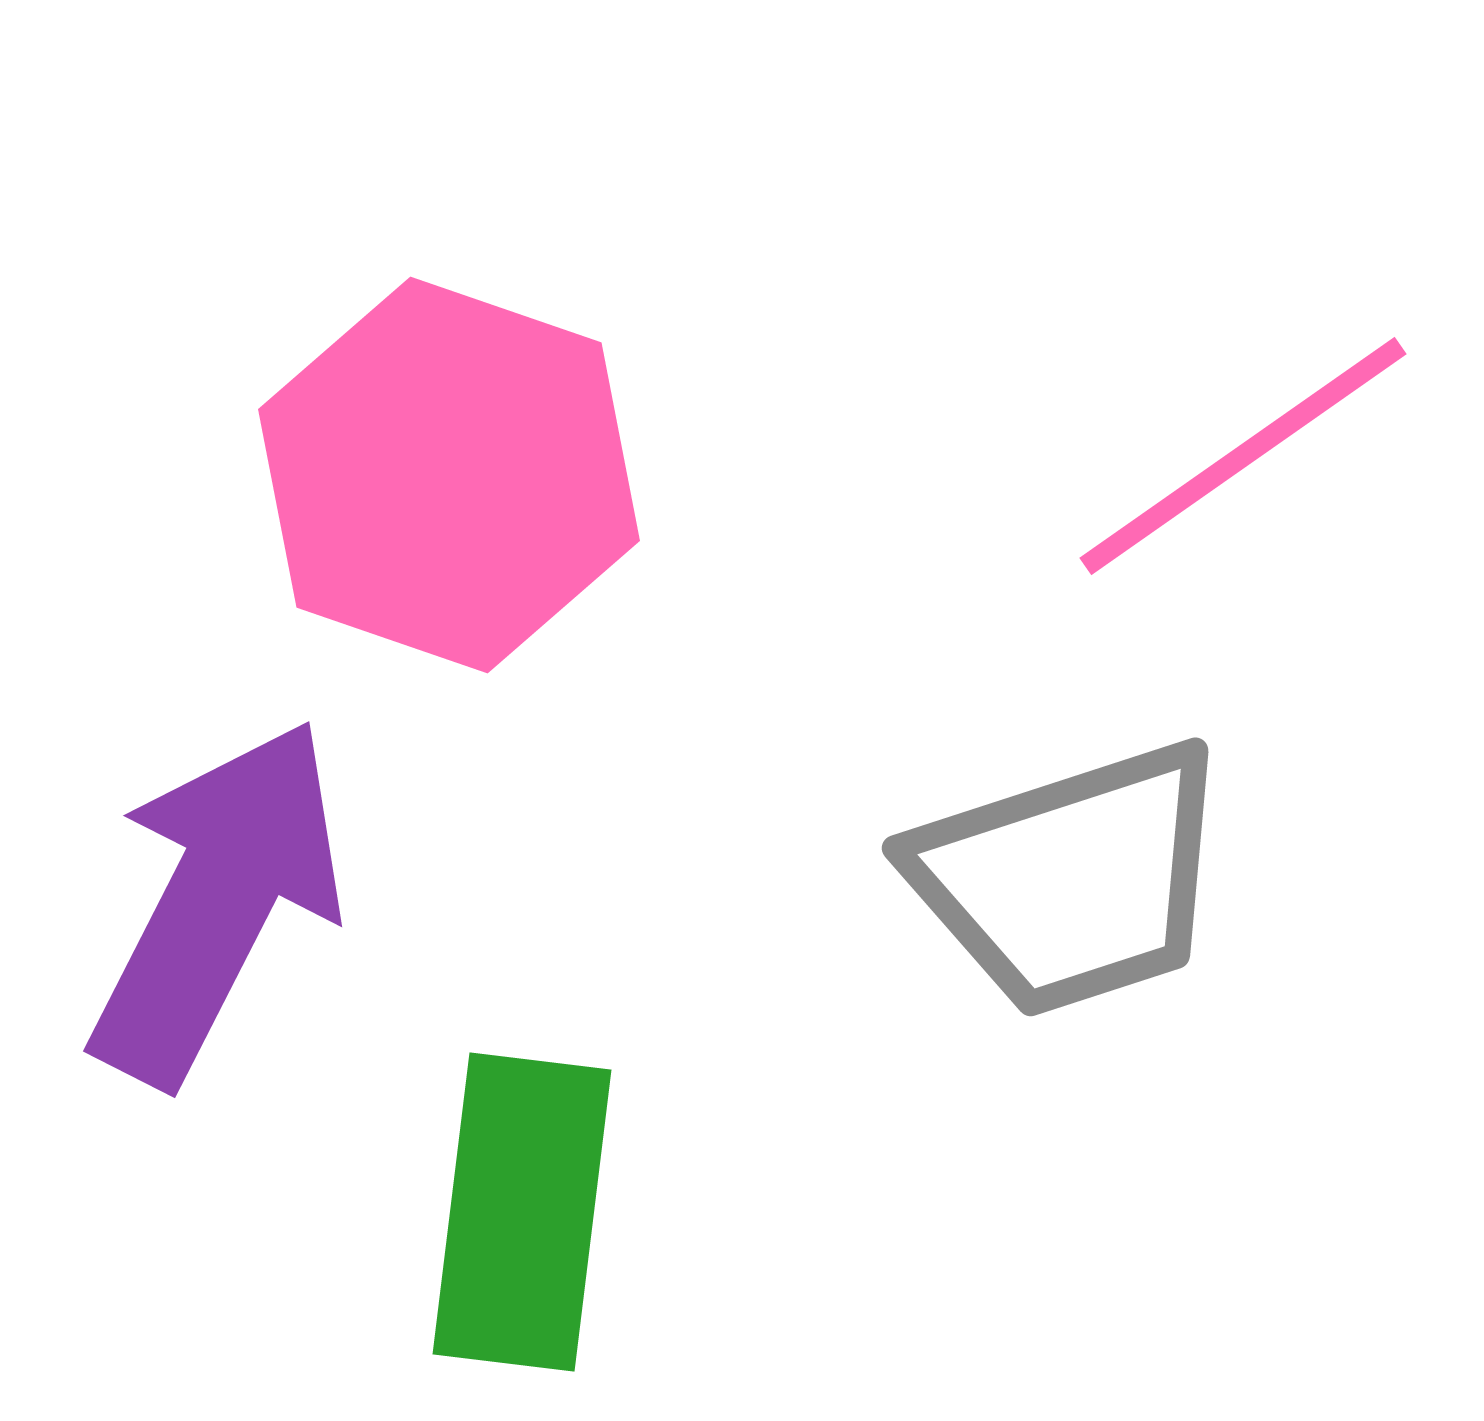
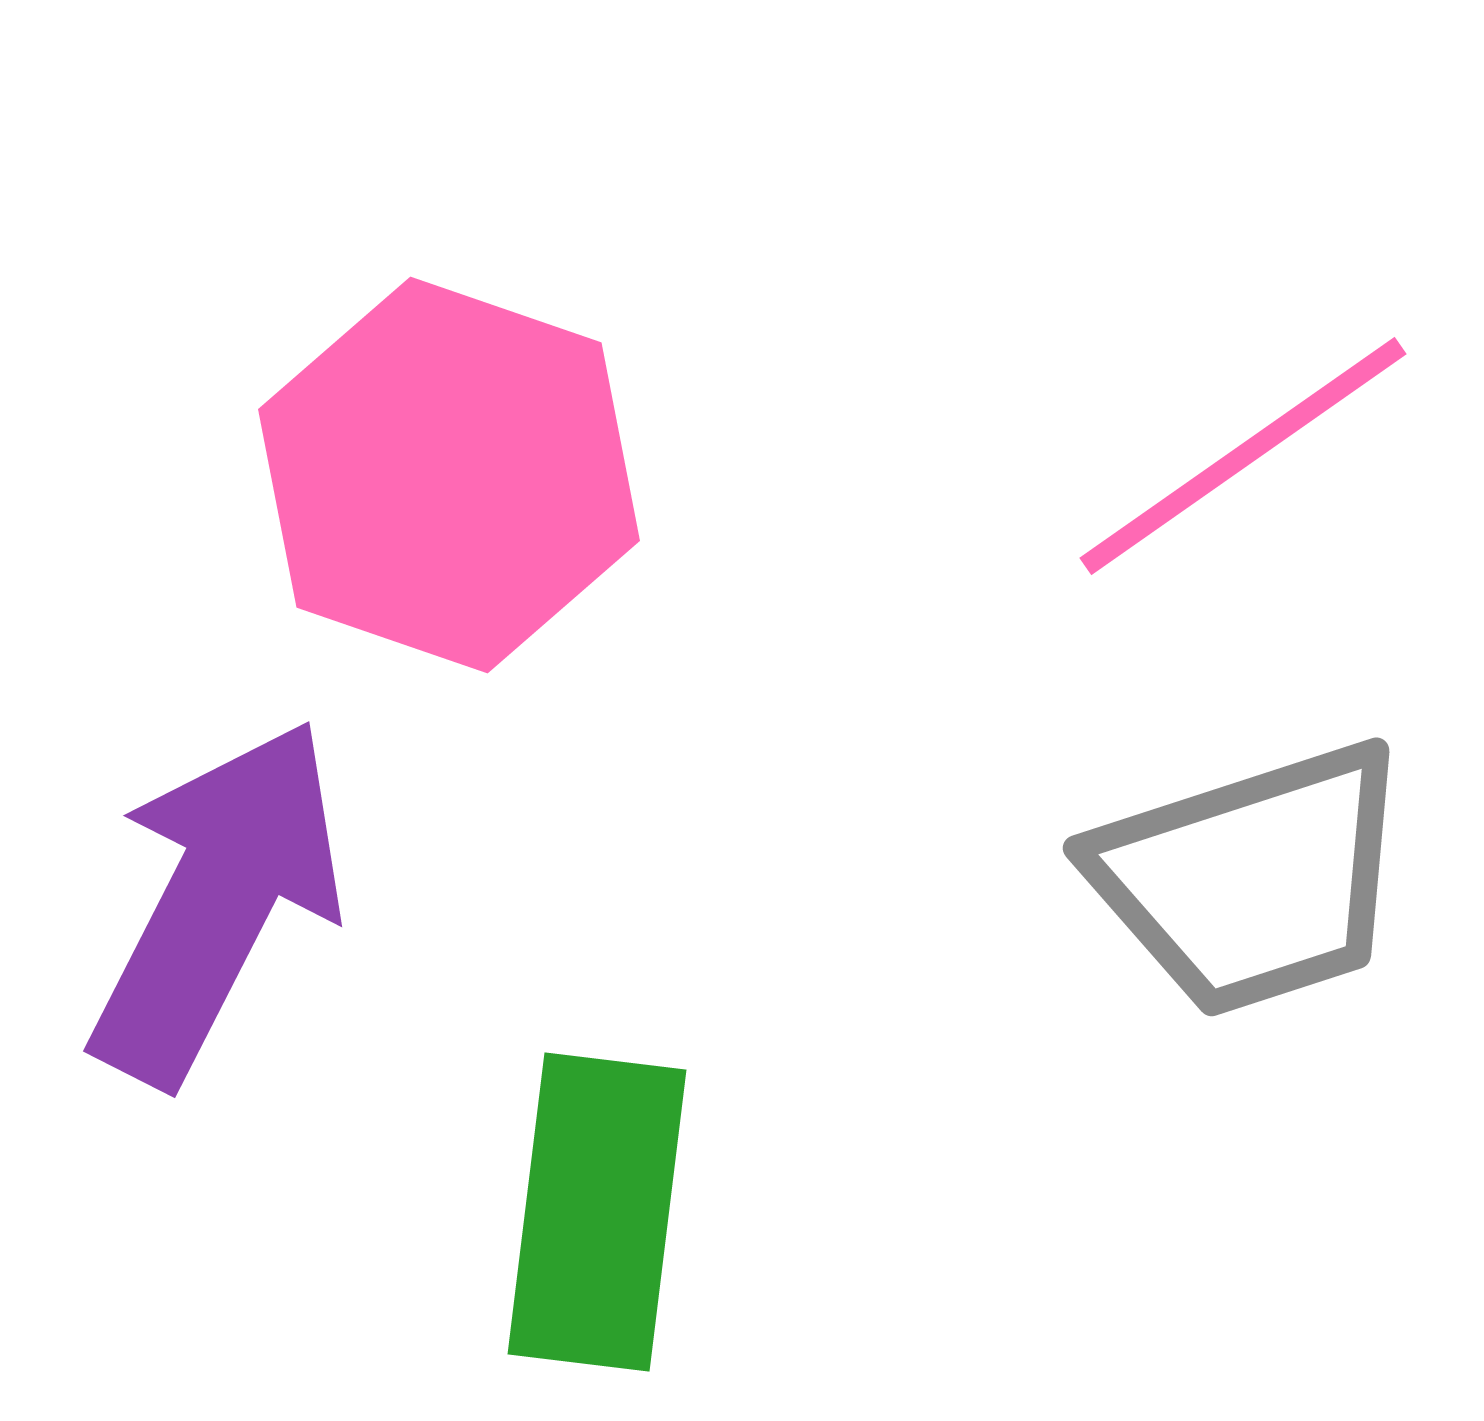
gray trapezoid: moved 181 px right
green rectangle: moved 75 px right
